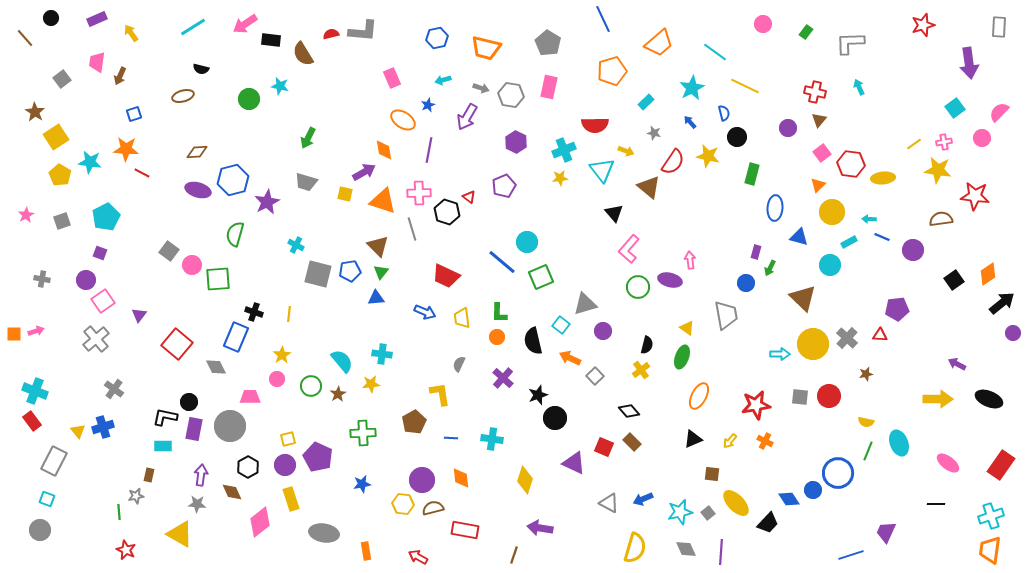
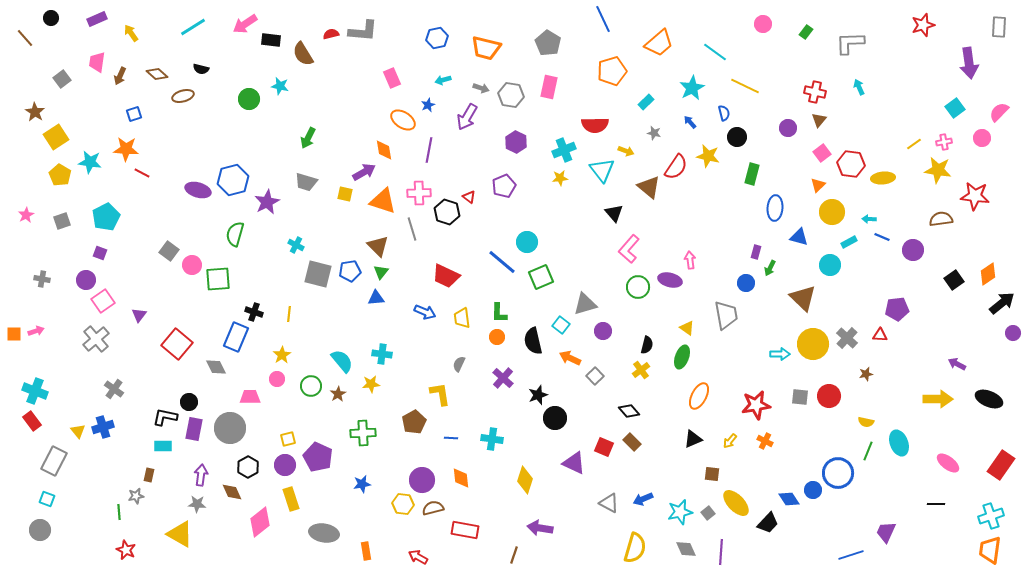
brown diamond at (197, 152): moved 40 px left, 78 px up; rotated 45 degrees clockwise
red semicircle at (673, 162): moved 3 px right, 5 px down
gray circle at (230, 426): moved 2 px down
